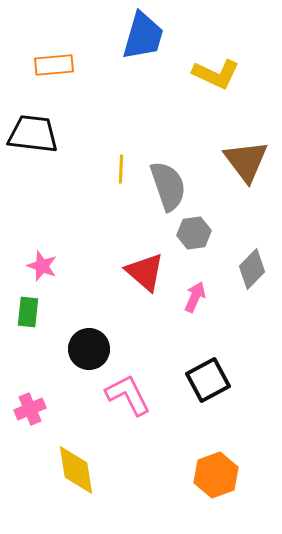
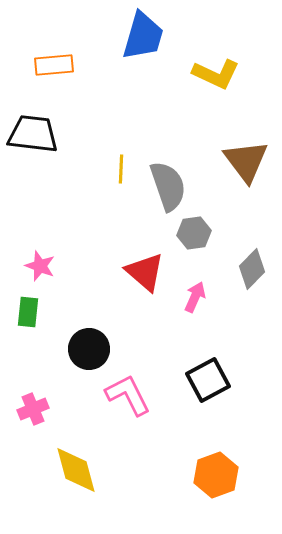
pink star: moved 2 px left
pink cross: moved 3 px right
yellow diamond: rotated 6 degrees counterclockwise
